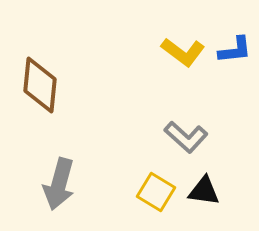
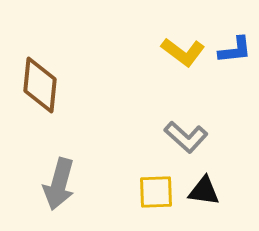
yellow square: rotated 33 degrees counterclockwise
